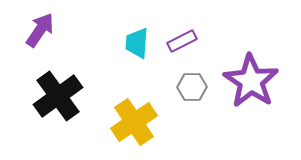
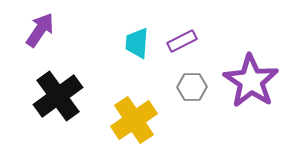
yellow cross: moved 2 px up
